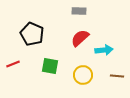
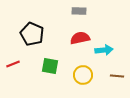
red semicircle: rotated 30 degrees clockwise
